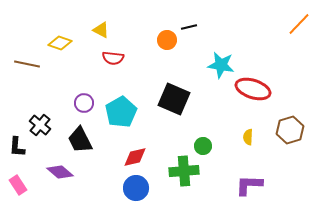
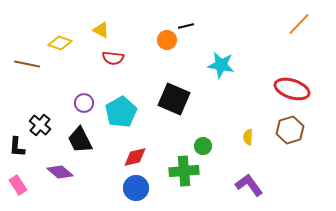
black line: moved 3 px left, 1 px up
red ellipse: moved 39 px right
purple L-shape: rotated 52 degrees clockwise
